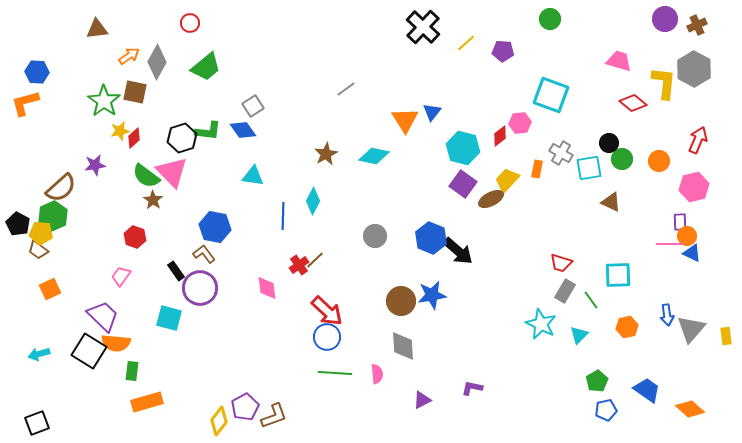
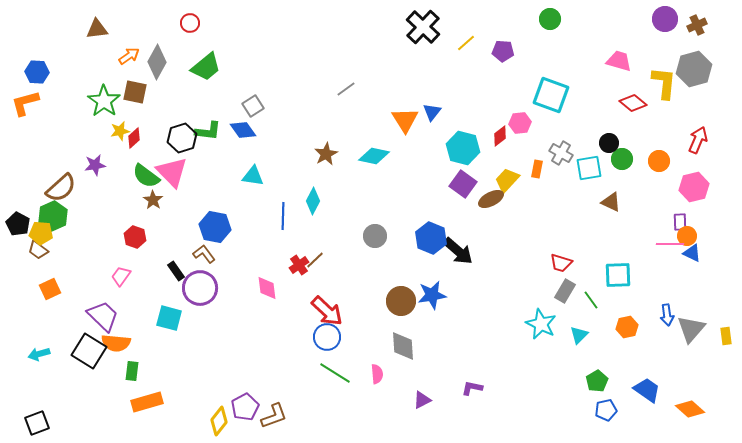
gray hexagon at (694, 69): rotated 16 degrees clockwise
green line at (335, 373): rotated 28 degrees clockwise
